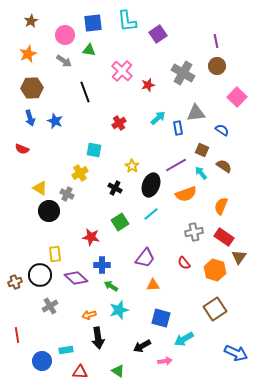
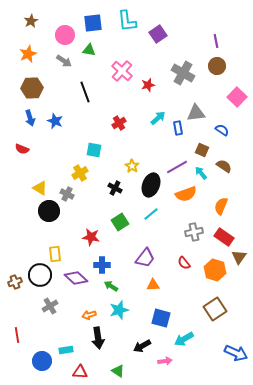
purple line at (176, 165): moved 1 px right, 2 px down
